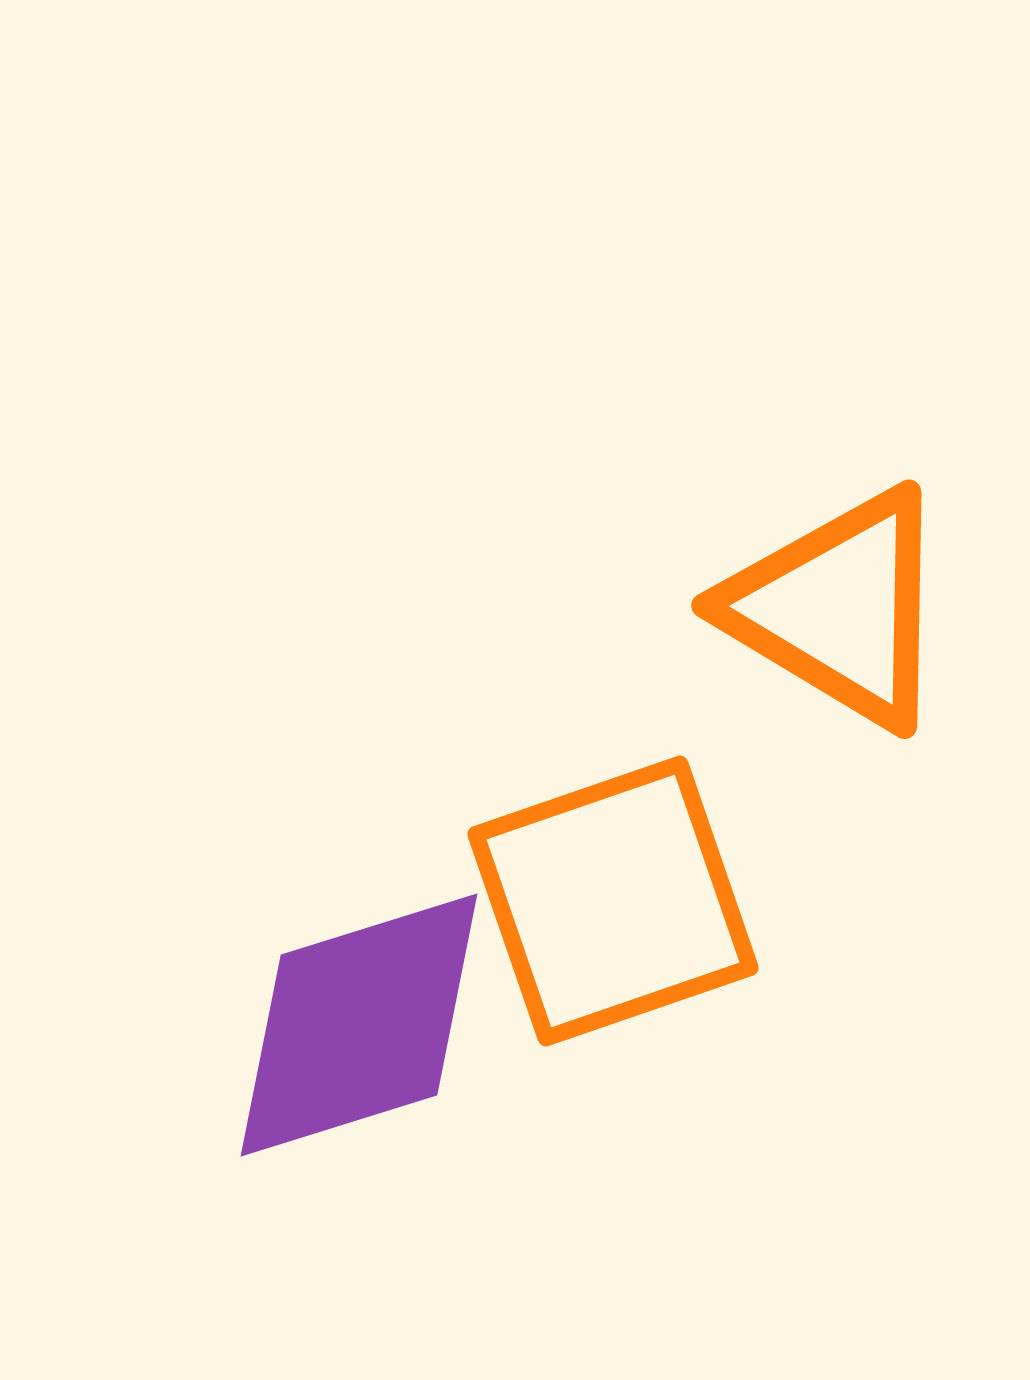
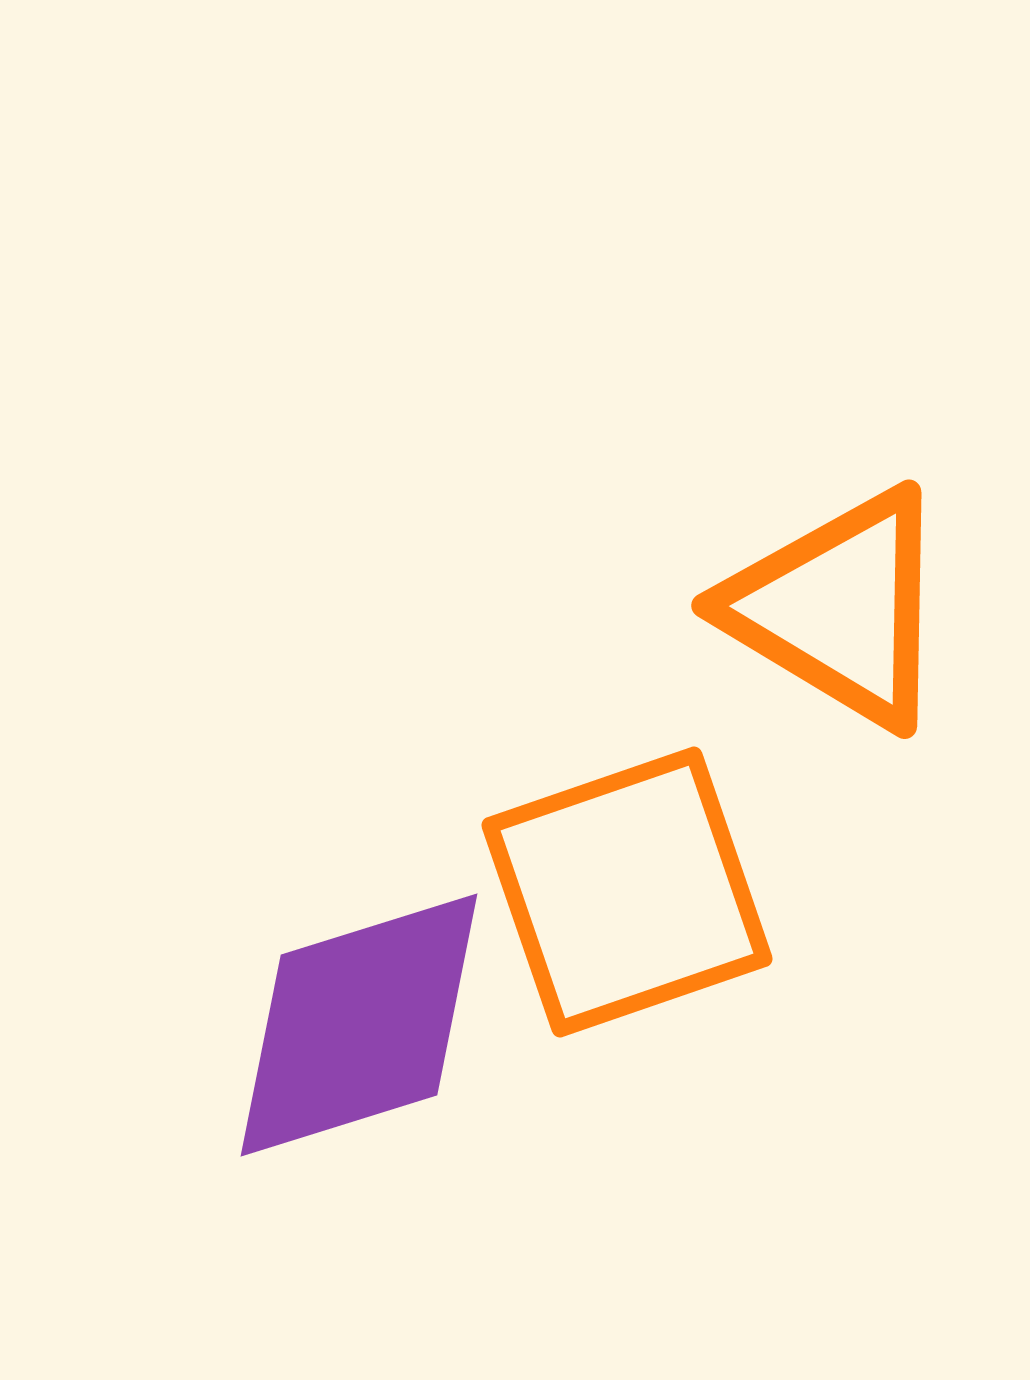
orange square: moved 14 px right, 9 px up
